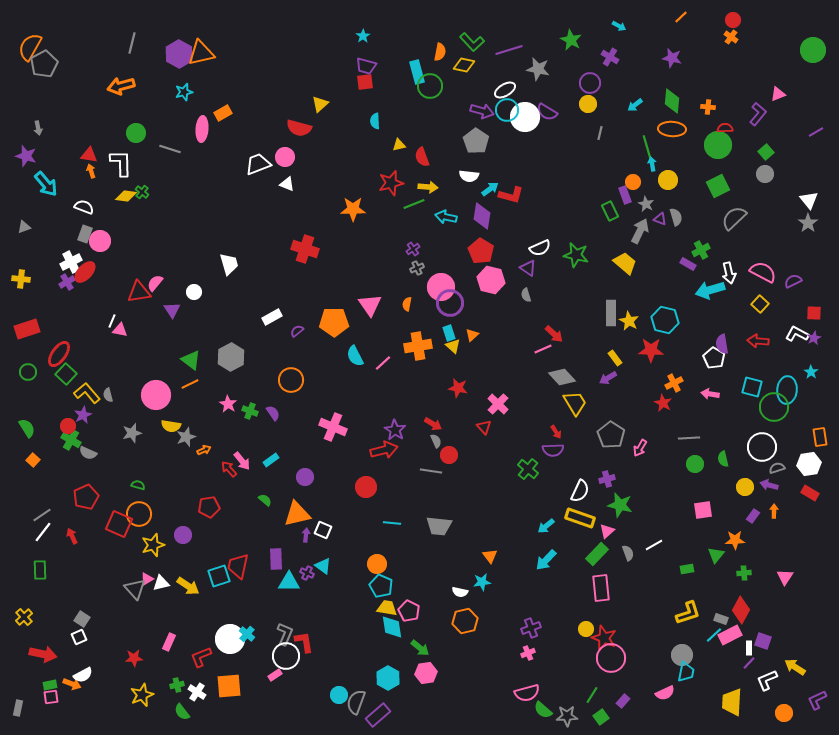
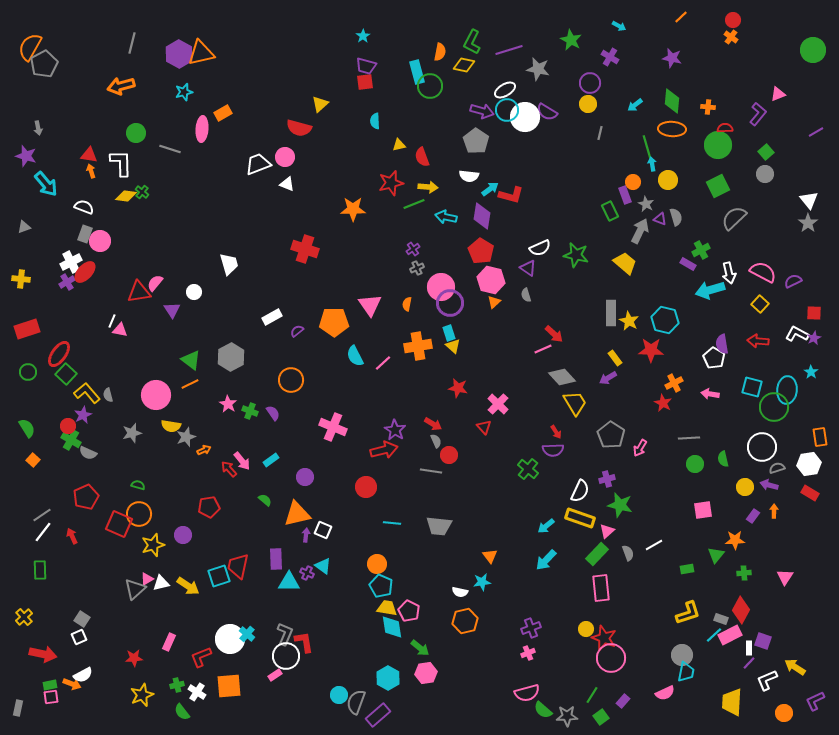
green L-shape at (472, 42): rotated 70 degrees clockwise
orange triangle at (472, 335): moved 22 px right, 33 px up
gray triangle at (135, 589): rotated 30 degrees clockwise
purple L-shape at (817, 700): moved 2 px left, 1 px down
